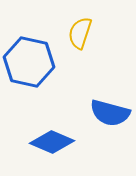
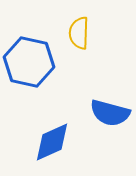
yellow semicircle: moved 1 px left; rotated 16 degrees counterclockwise
blue diamond: rotated 48 degrees counterclockwise
